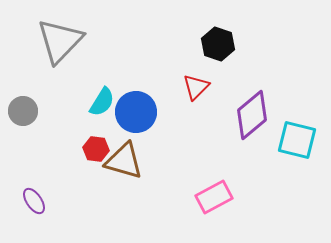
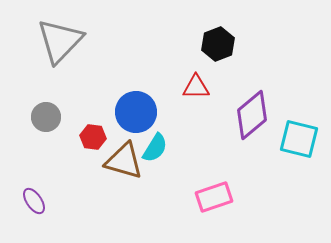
black hexagon: rotated 20 degrees clockwise
red triangle: rotated 44 degrees clockwise
cyan semicircle: moved 53 px right, 46 px down
gray circle: moved 23 px right, 6 px down
cyan square: moved 2 px right, 1 px up
red hexagon: moved 3 px left, 12 px up
pink rectangle: rotated 9 degrees clockwise
